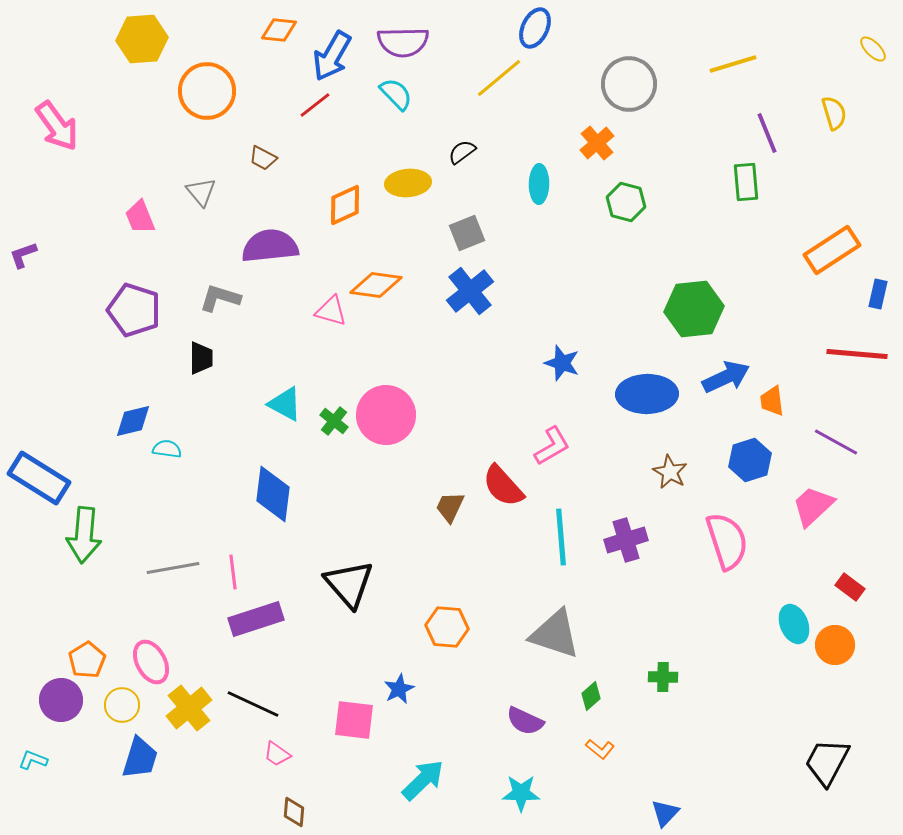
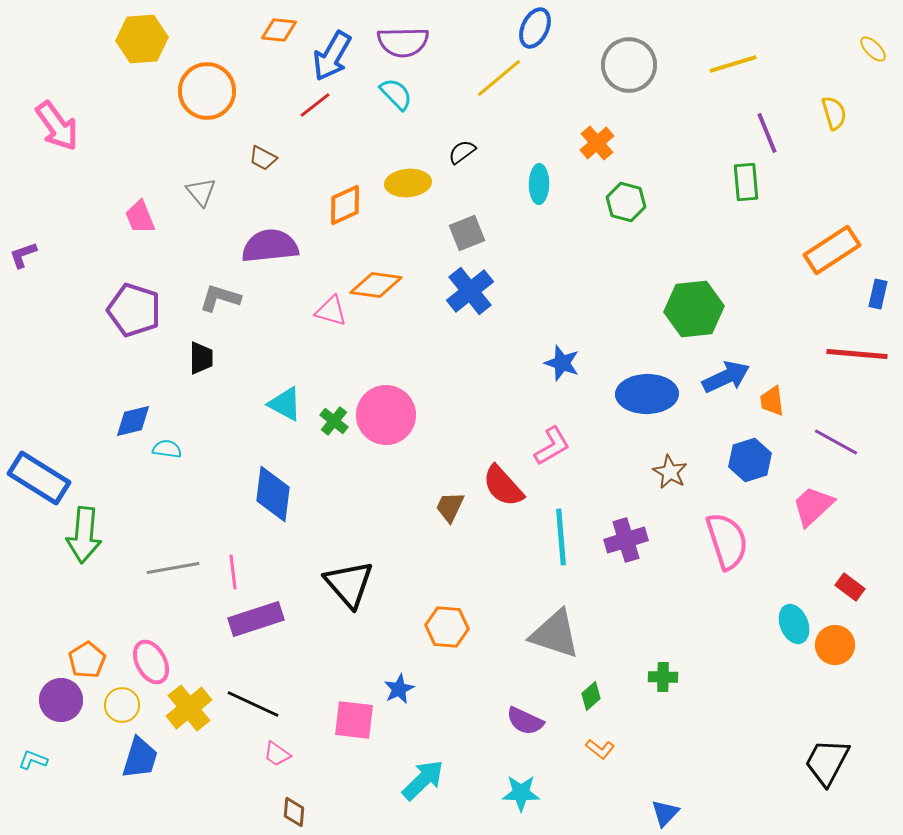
gray circle at (629, 84): moved 19 px up
